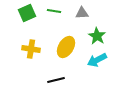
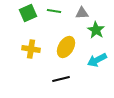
green square: moved 1 px right
green star: moved 1 px left, 6 px up
black line: moved 5 px right, 1 px up
